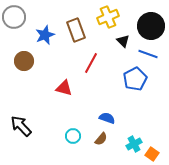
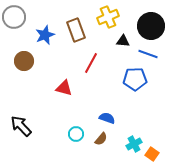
black triangle: rotated 40 degrees counterclockwise
blue pentagon: rotated 25 degrees clockwise
cyan circle: moved 3 px right, 2 px up
